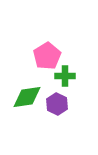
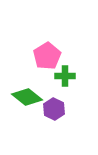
green diamond: rotated 48 degrees clockwise
purple hexagon: moved 3 px left, 5 px down
